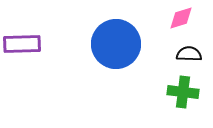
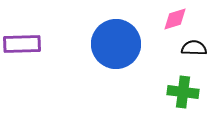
pink diamond: moved 6 px left, 1 px down
black semicircle: moved 5 px right, 6 px up
